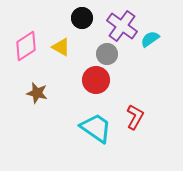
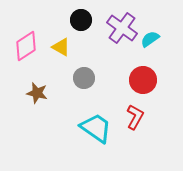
black circle: moved 1 px left, 2 px down
purple cross: moved 2 px down
gray circle: moved 23 px left, 24 px down
red circle: moved 47 px right
